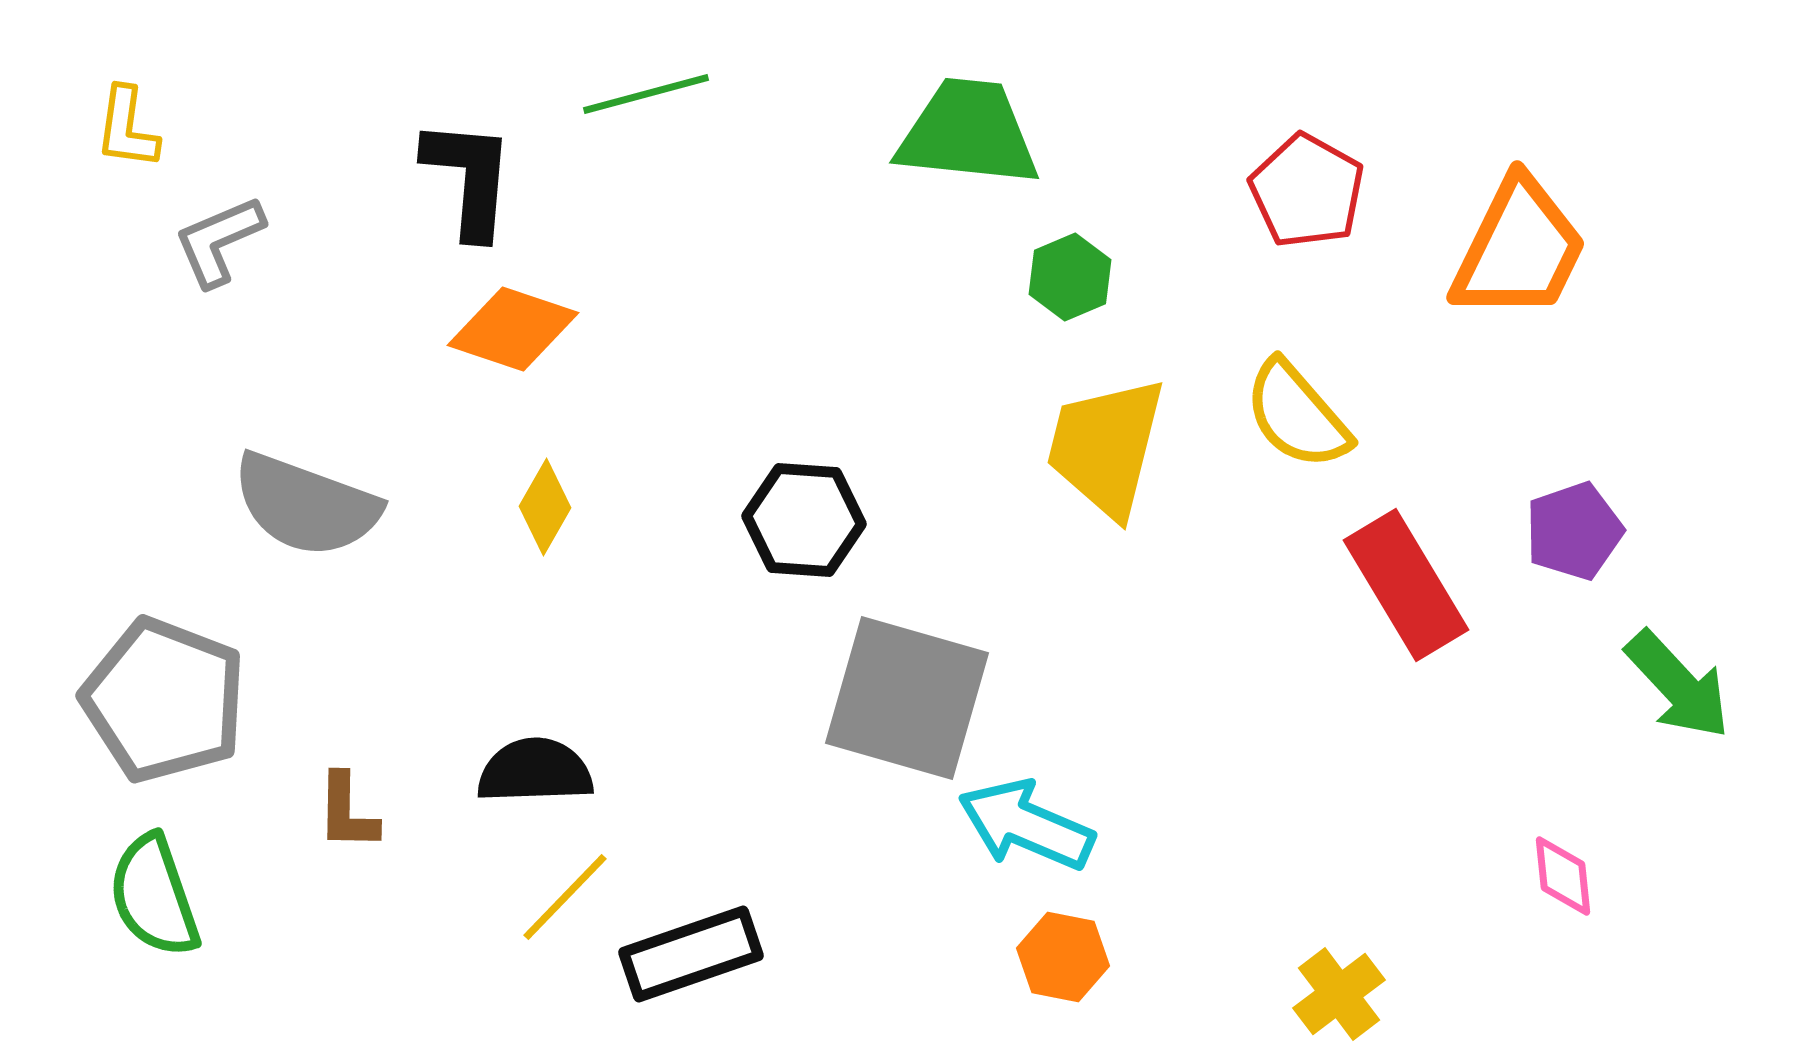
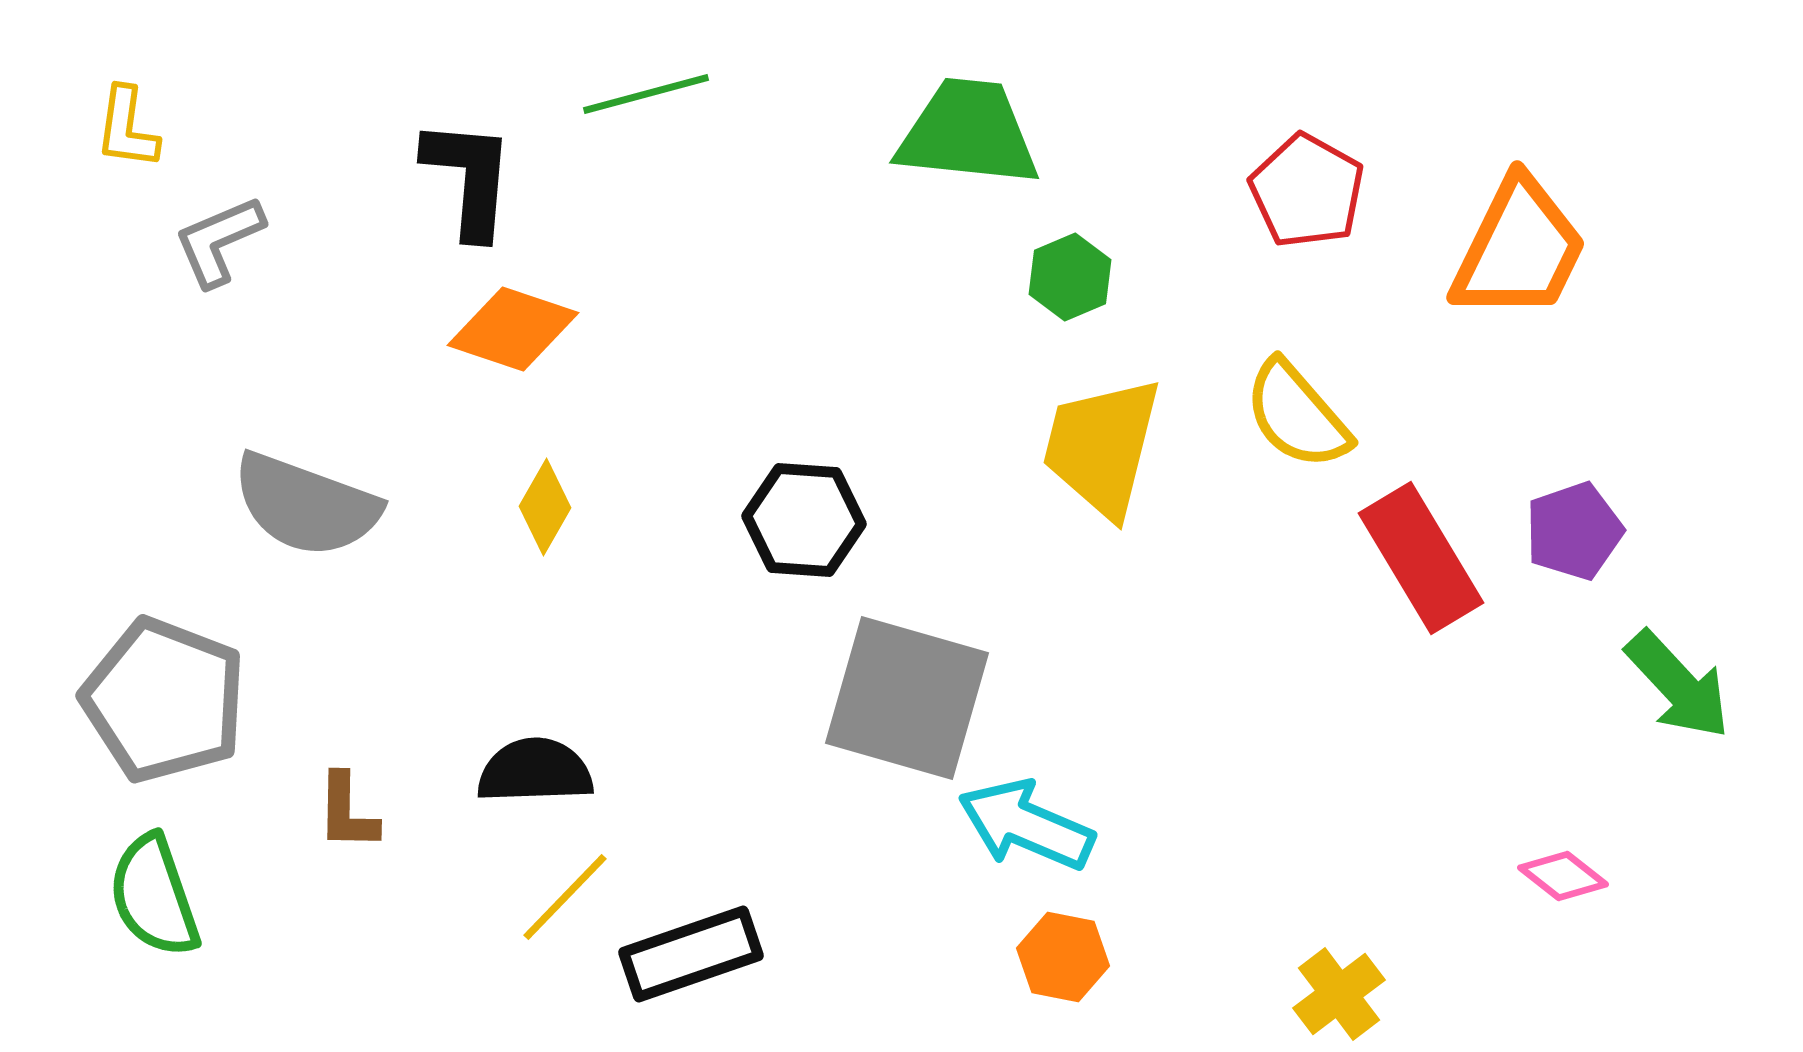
yellow trapezoid: moved 4 px left
red rectangle: moved 15 px right, 27 px up
pink diamond: rotated 46 degrees counterclockwise
